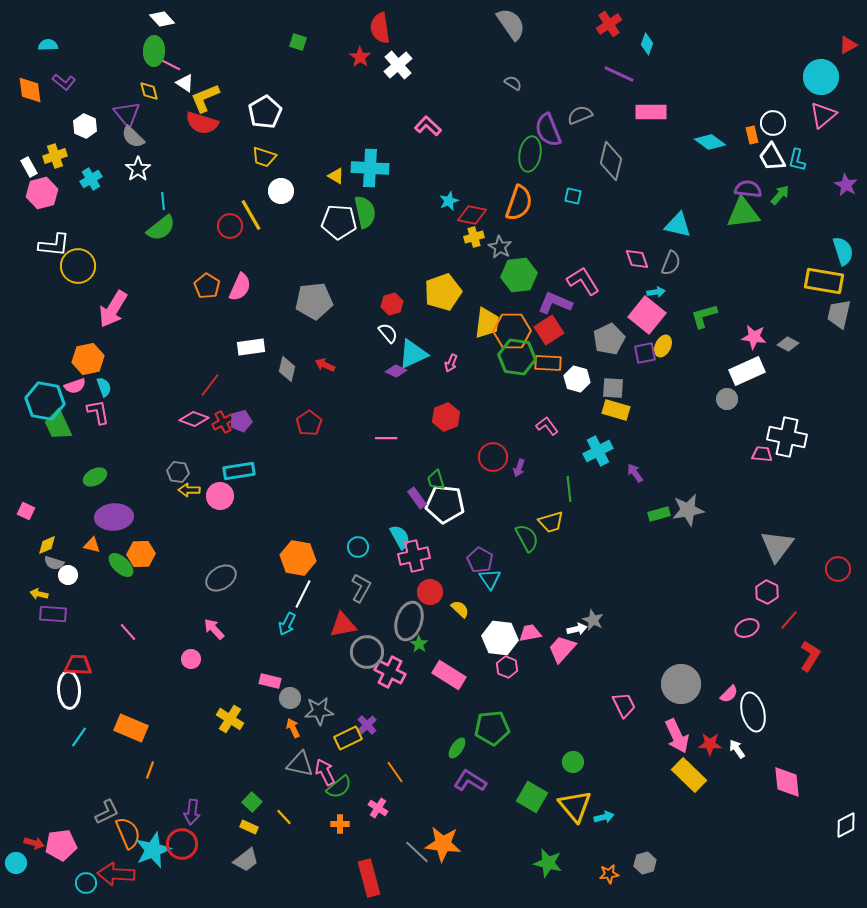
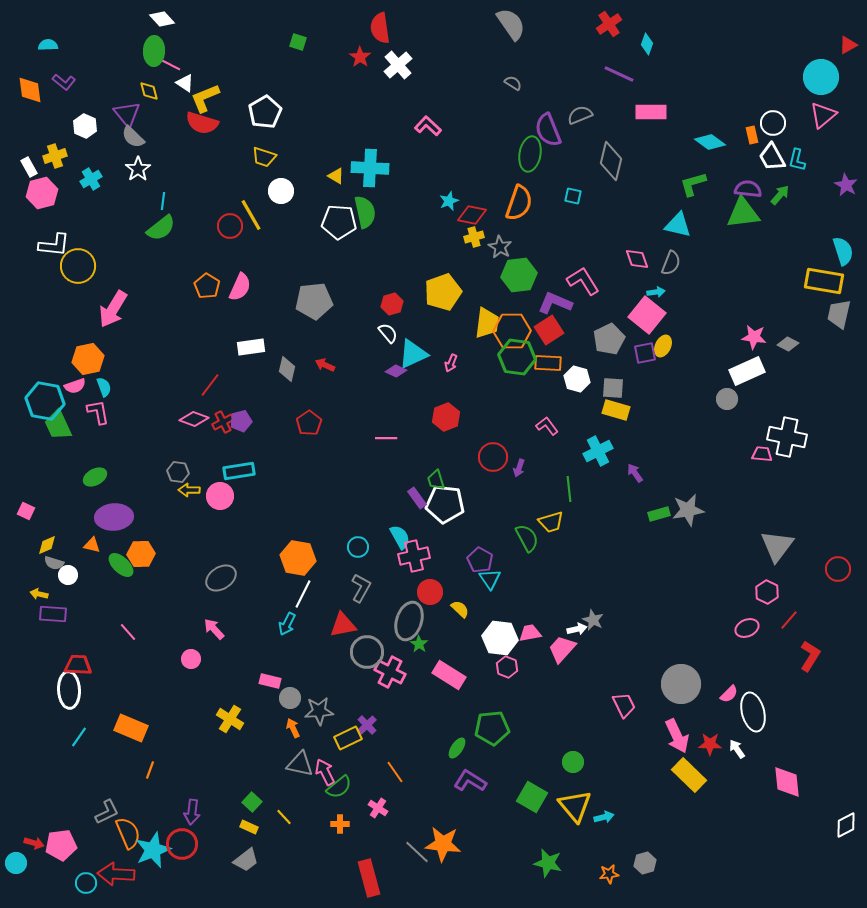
cyan line at (163, 201): rotated 12 degrees clockwise
green L-shape at (704, 316): moved 11 px left, 132 px up
